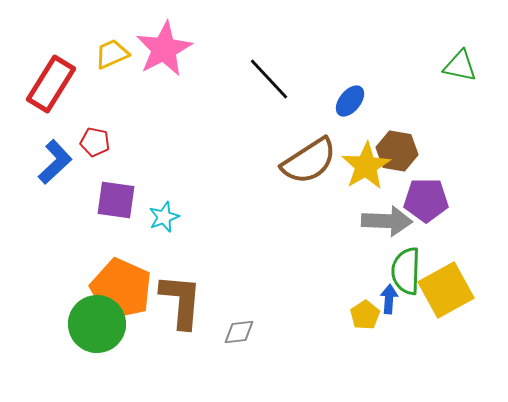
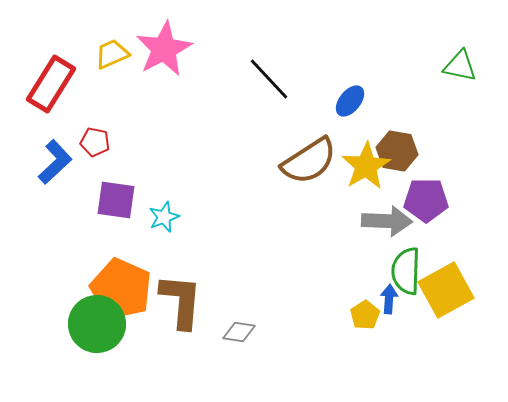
gray diamond: rotated 16 degrees clockwise
